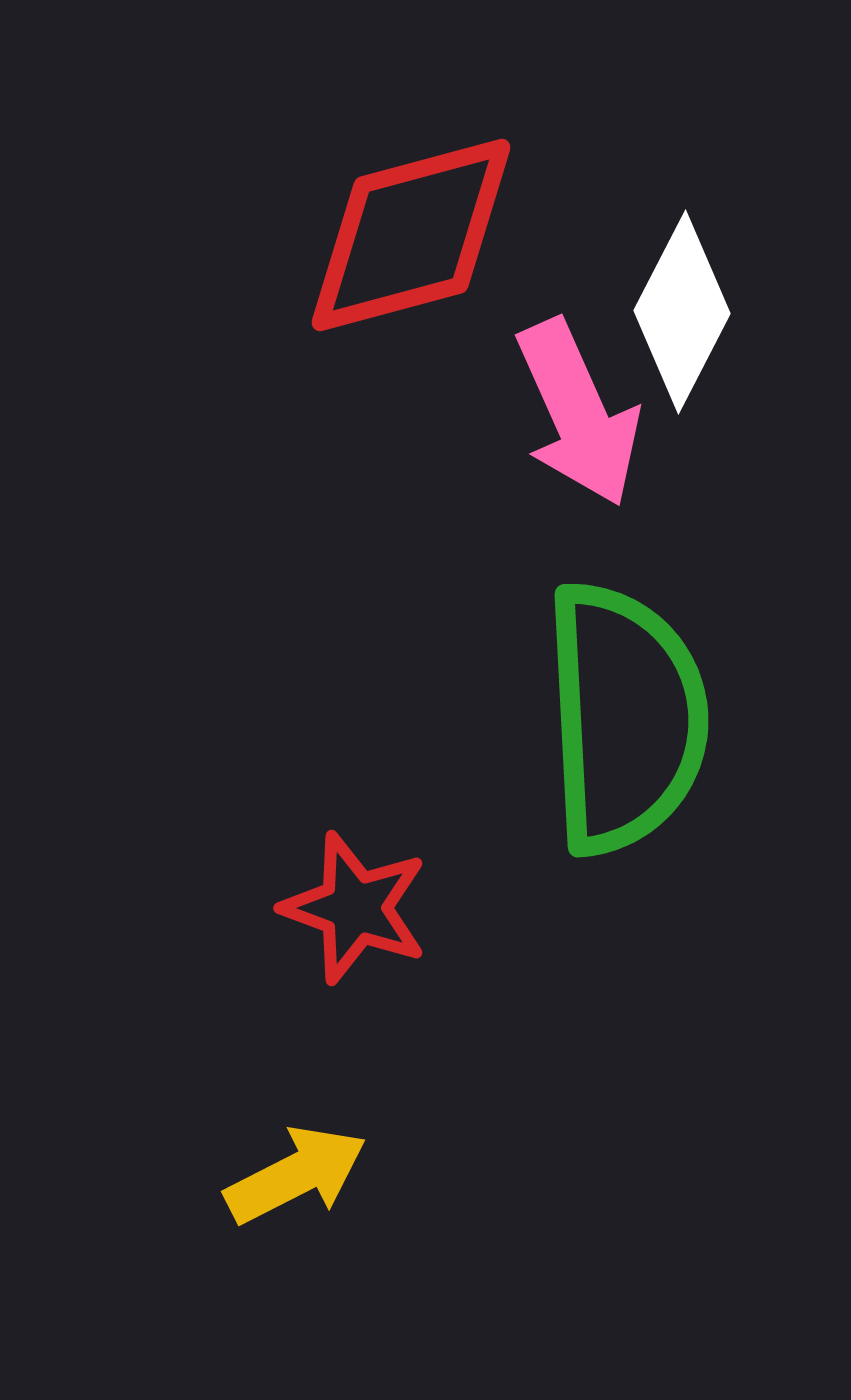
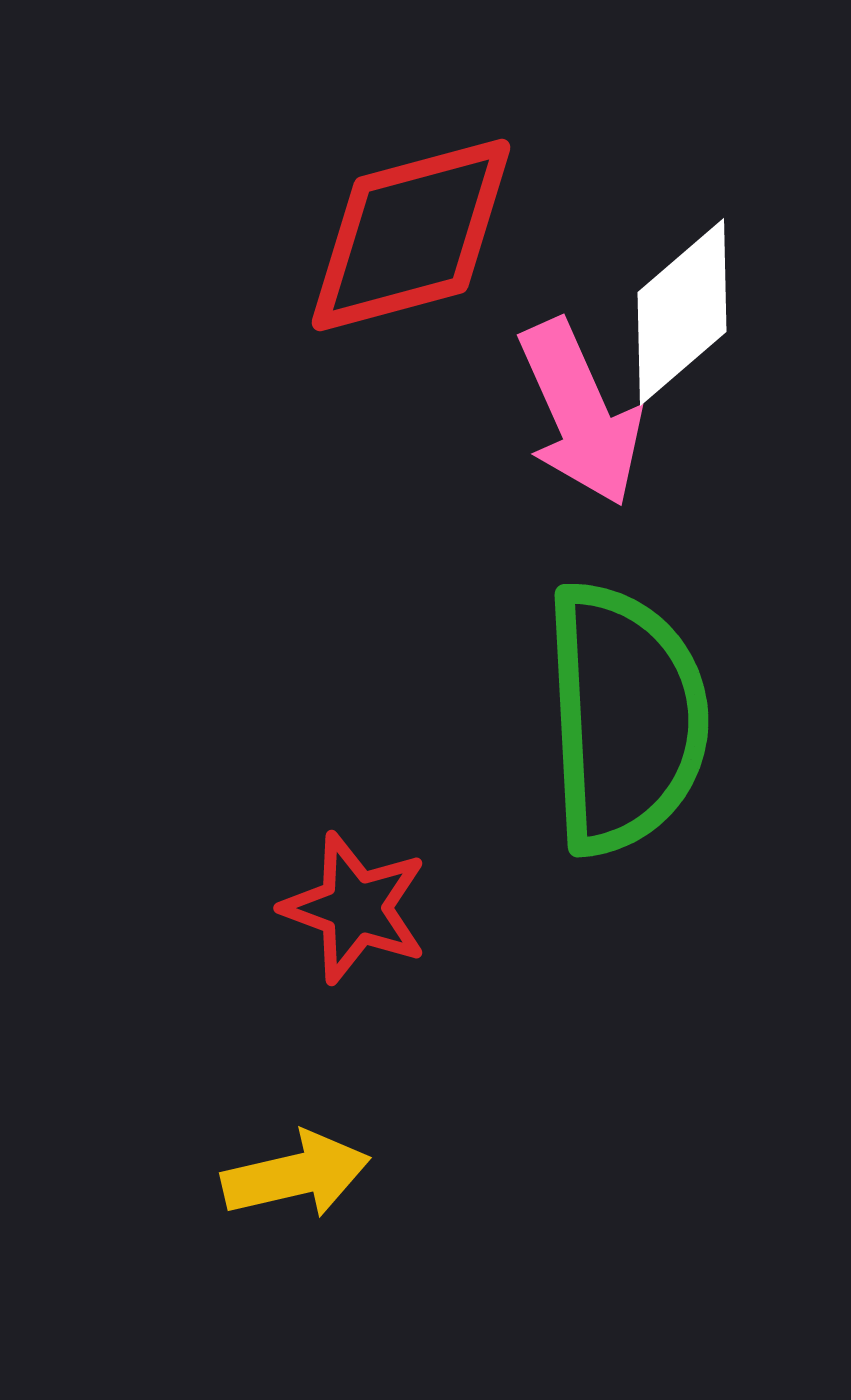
white diamond: rotated 22 degrees clockwise
pink arrow: moved 2 px right
yellow arrow: rotated 14 degrees clockwise
